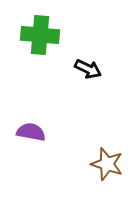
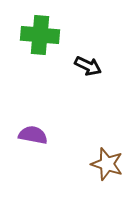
black arrow: moved 3 px up
purple semicircle: moved 2 px right, 3 px down
